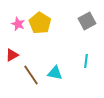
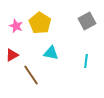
pink star: moved 2 px left, 2 px down
cyan triangle: moved 4 px left, 20 px up
